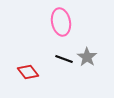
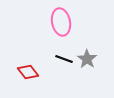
gray star: moved 2 px down
